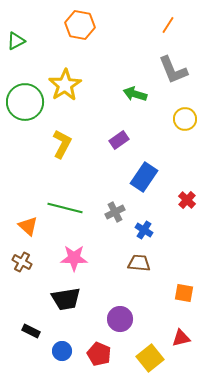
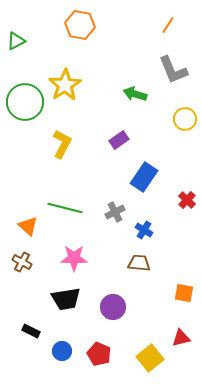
purple circle: moved 7 px left, 12 px up
